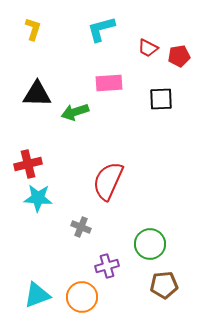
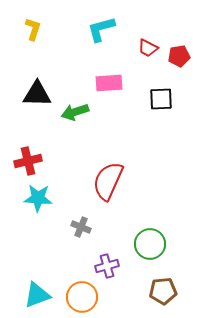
red cross: moved 3 px up
brown pentagon: moved 1 px left, 6 px down
